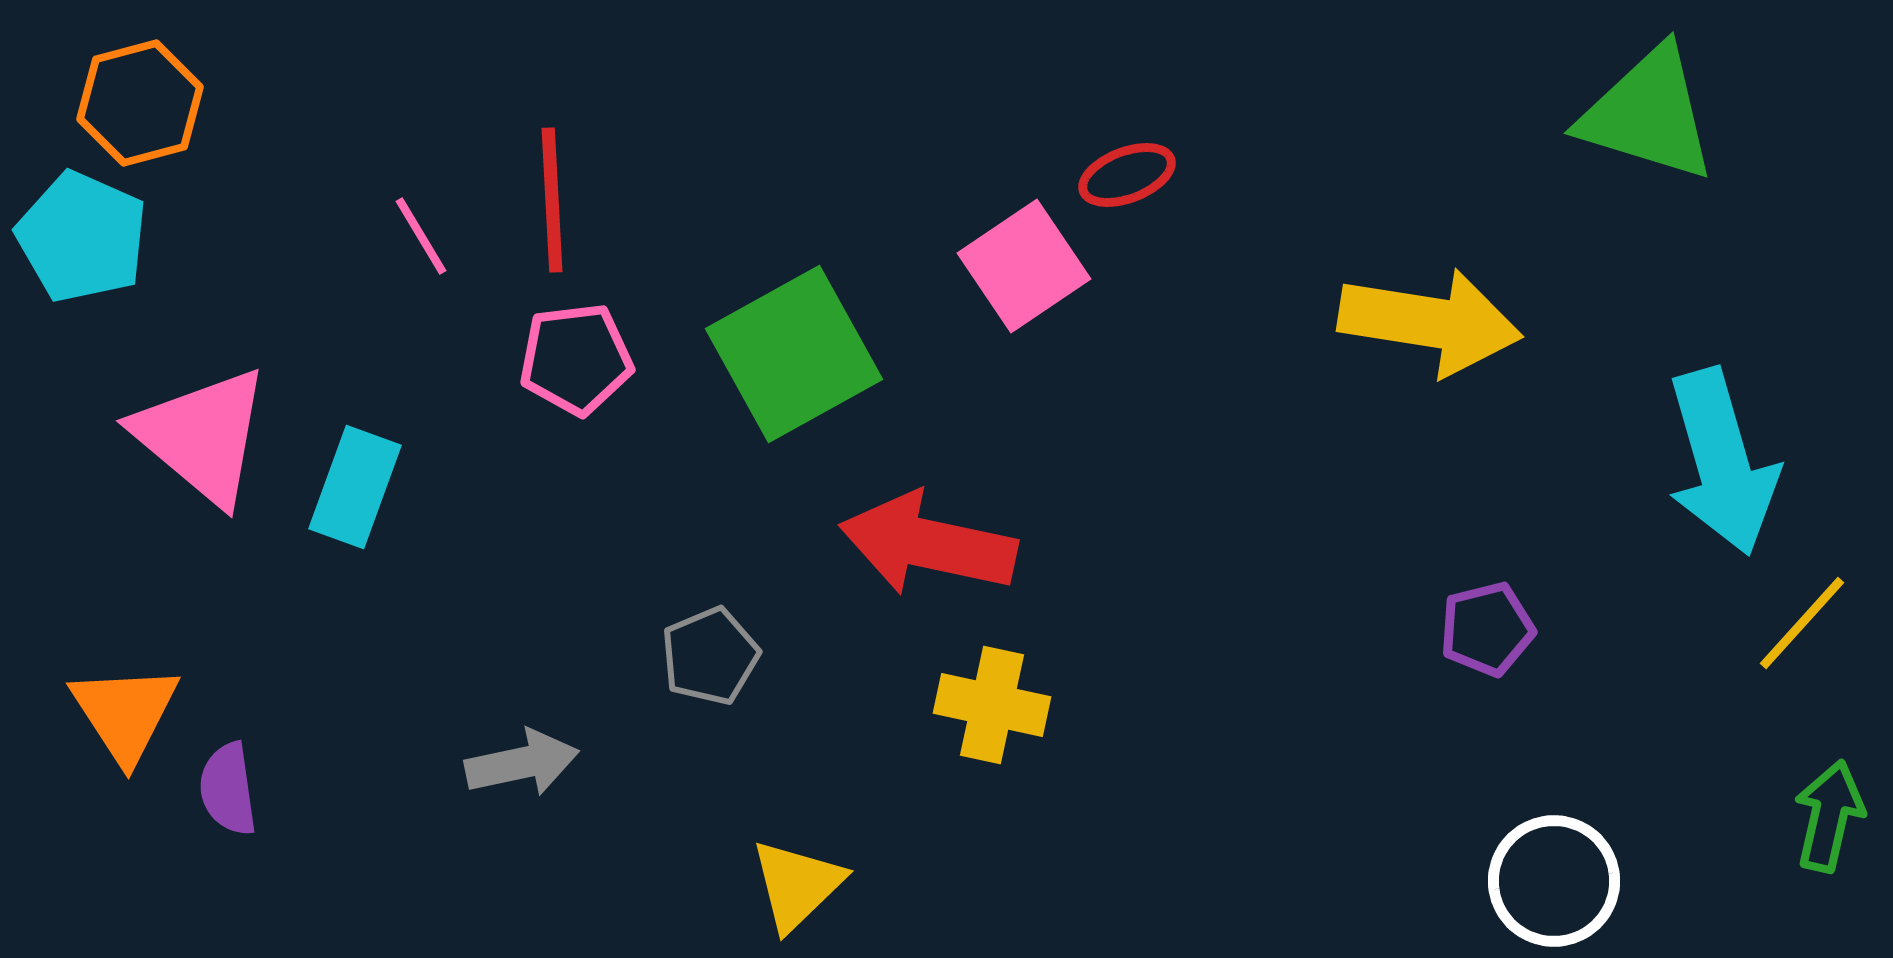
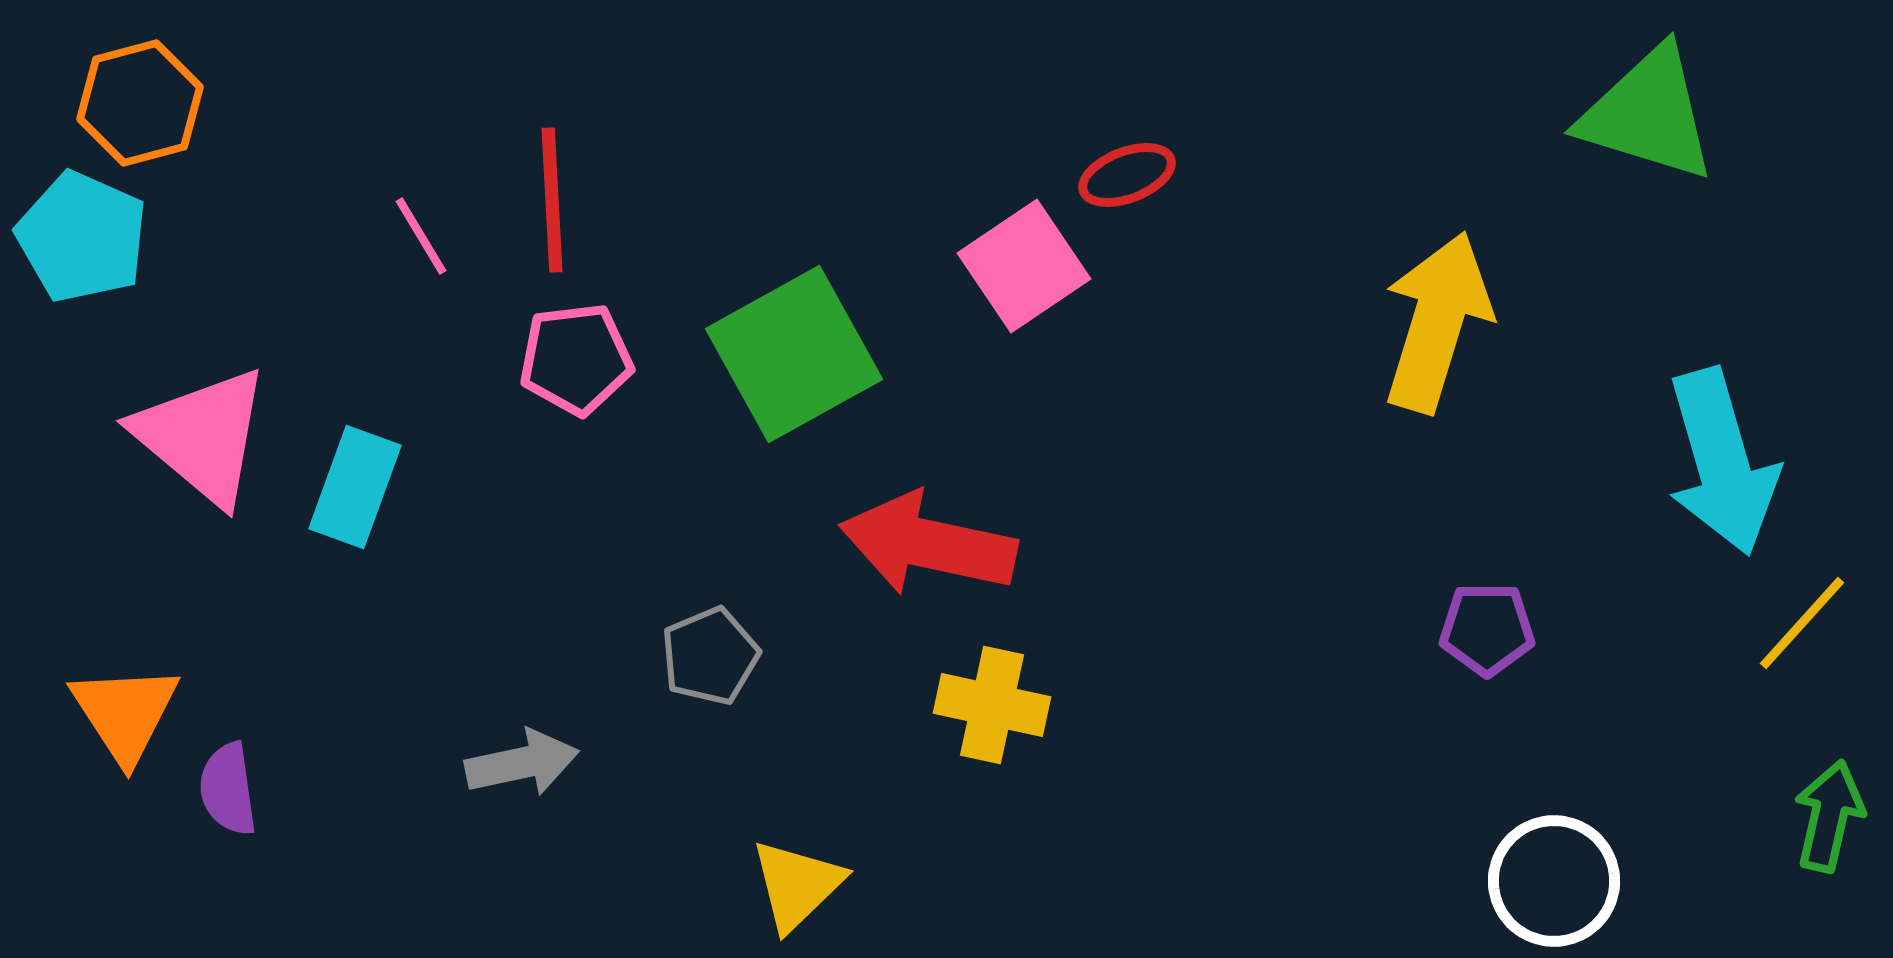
yellow arrow: moved 7 px right; rotated 82 degrees counterclockwise
purple pentagon: rotated 14 degrees clockwise
